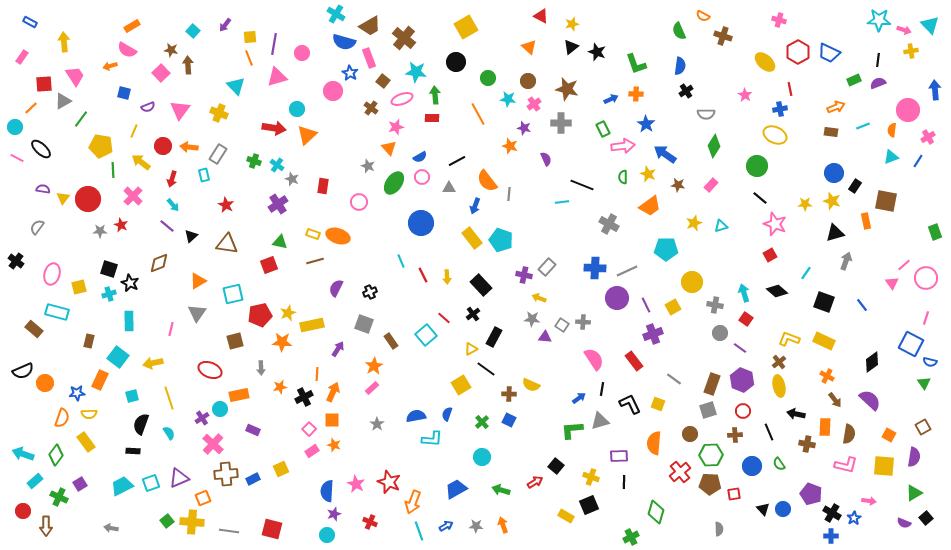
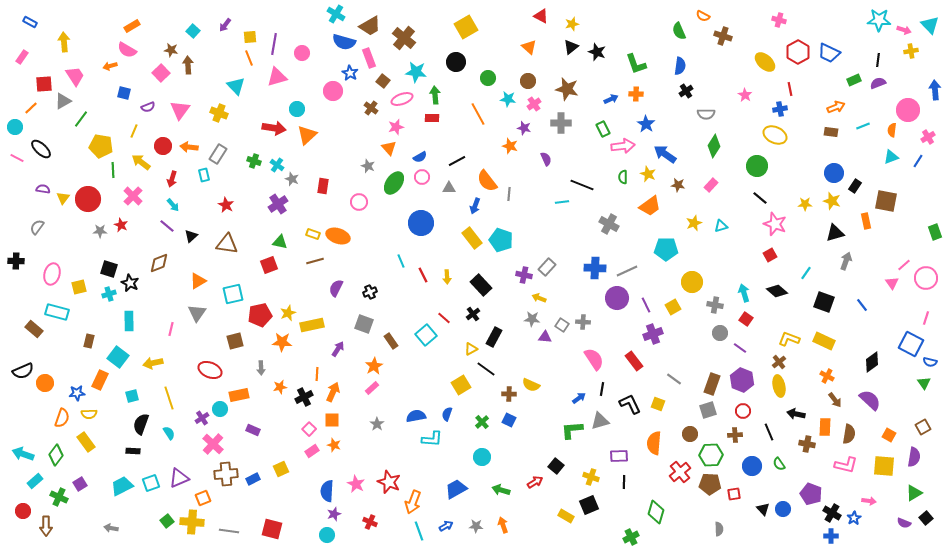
black cross at (16, 261): rotated 35 degrees counterclockwise
